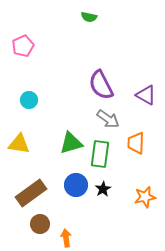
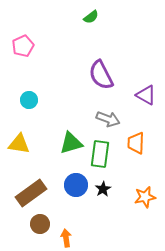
green semicircle: moved 2 px right; rotated 49 degrees counterclockwise
purple semicircle: moved 10 px up
gray arrow: rotated 15 degrees counterclockwise
